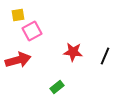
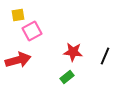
green rectangle: moved 10 px right, 10 px up
